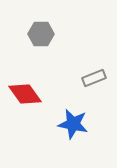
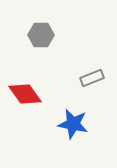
gray hexagon: moved 1 px down
gray rectangle: moved 2 px left
